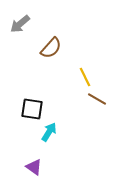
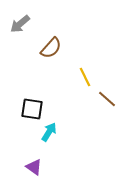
brown line: moved 10 px right; rotated 12 degrees clockwise
